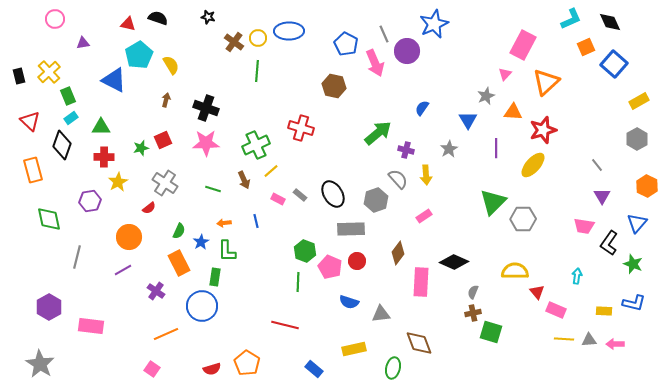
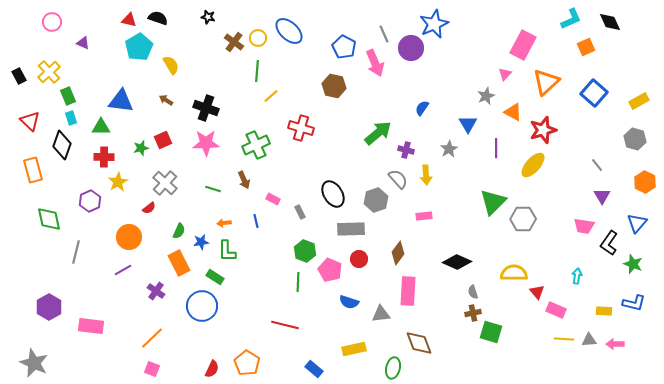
pink circle at (55, 19): moved 3 px left, 3 px down
red triangle at (128, 24): moved 1 px right, 4 px up
blue ellipse at (289, 31): rotated 44 degrees clockwise
purple triangle at (83, 43): rotated 32 degrees clockwise
blue pentagon at (346, 44): moved 2 px left, 3 px down
purple circle at (407, 51): moved 4 px right, 3 px up
cyan pentagon at (139, 55): moved 8 px up
blue square at (614, 64): moved 20 px left, 29 px down
black rectangle at (19, 76): rotated 14 degrees counterclockwise
blue triangle at (114, 80): moved 7 px right, 21 px down; rotated 20 degrees counterclockwise
brown arrow at (166, 100): rotated 72 degrees counterclockwise
orange triangle at (513, 112): rotated 24 degrees clockwise
cyan rectangle at (71, 118): rotated 72 degrees counterclockwise
blue triangle at (468, 120): moved 4 px down
gray hexagon at (637, 139): moved 2 px left; rotated 15 degrees counterclockwise
yellow line at (271, 171): moved 75 px up
gray cross at (165, 183): rotated 10 degrees clockwise
orange hexagon at (647, 186): moved 2 px left, 4 px up
gray rectangle at (300, 195): moved 17 px down; rotated 24 degrees clockwise
pink rectangle at (278, 199): moved 5 px left
purple hexagon at (90, 201): rotated 15 degrees counterclockwise
pink rectangle at (424, 216): rotated 28 degrees clockwise
blue star at (201, 242): rotated 21 degrees clockwise
gray line at (77, 257): moved 1 px left, 5 px up
red circle at (357, 261): moved 2 px right, 2 px up
black diamond at (454, 262): moved 3 px right
pink pentagon at (330, 267): moved 3 px down
yellow semicircle at (515, 271): moved 1 px left, 2 px down
green rectangle at (215, 277): rotated 66 degrees counterclockwise
pink rectangle at (421, 282): moved 13 px left, 9 px down
gray semicircle at (473, 292): rotated 40 degrees counterclockwise
orange line at (166, 334): moved 14 px left, 4 px down; rotated 20 degrees counterclockwise
gray star at (40, 364): moved 6 px left, 1 px up; rotated 8 degrees counterclockwise
pink square at (152, 369): rotated 14 degrees counterclockwise
red semicircle at (212, 369): rotated 48 degrees counterclockwise
